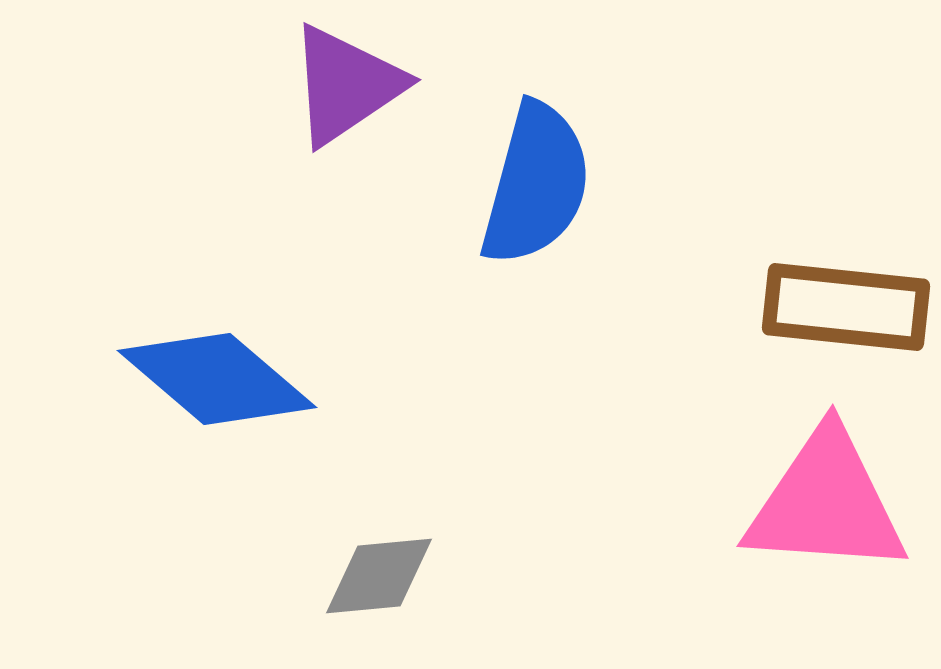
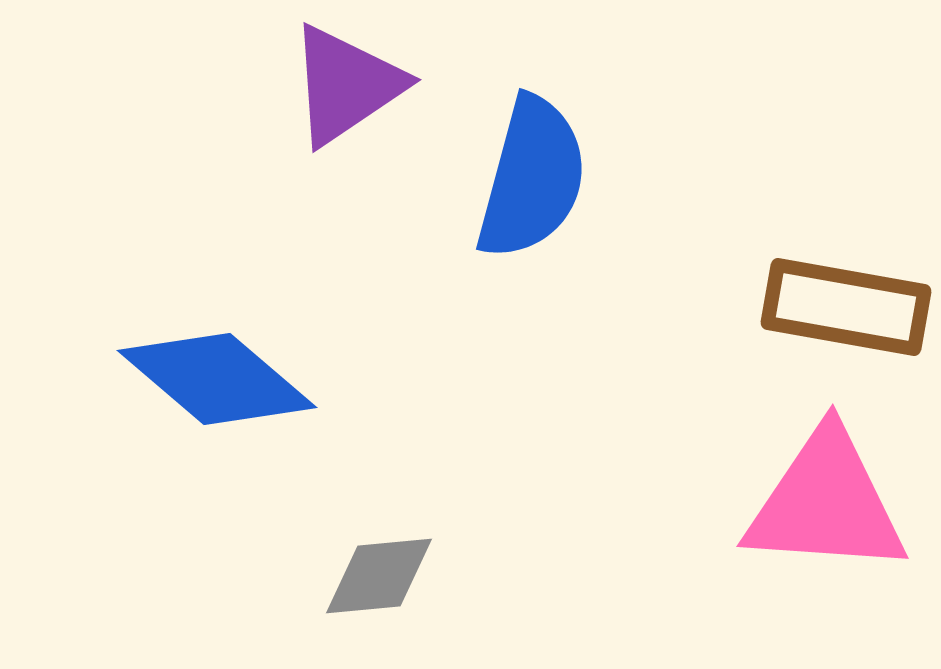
blue semicircle: moved 4 px left, 6 px up
brown rectangle: rotated 4 degrees clockwise
